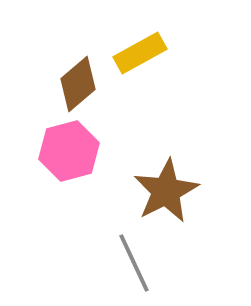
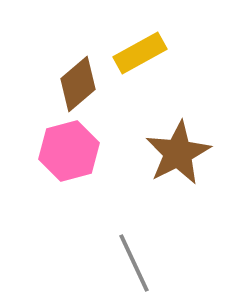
brown star: moved 12 px right, 38 px up
